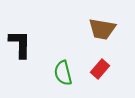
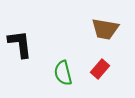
brown trapezoid: moved 3 px right
black L-shape: rotated 8 degrees counterclockwise
